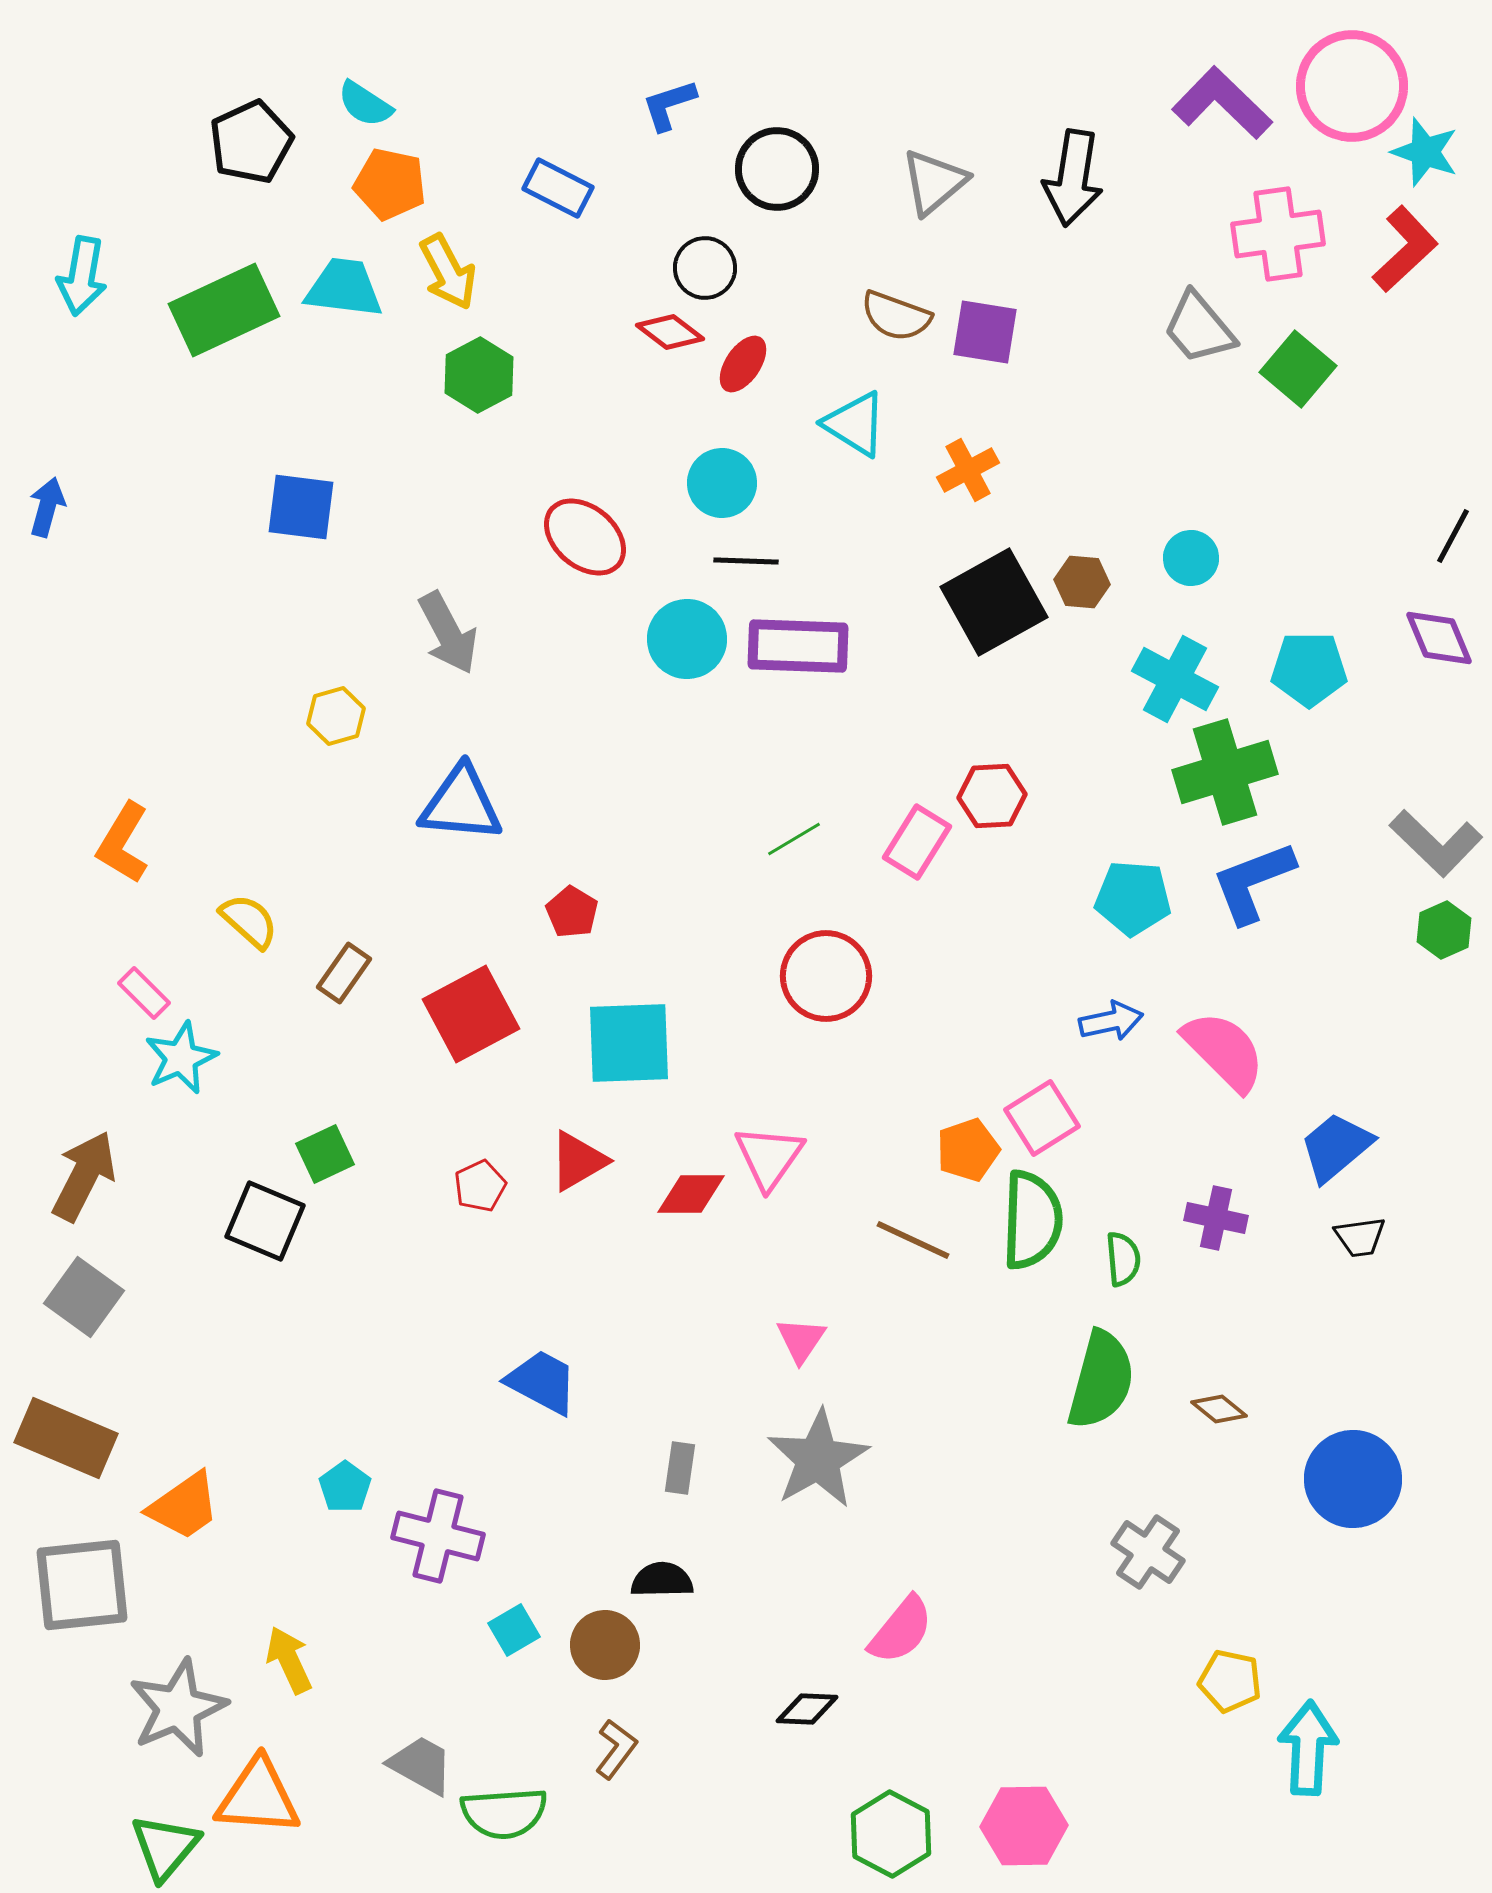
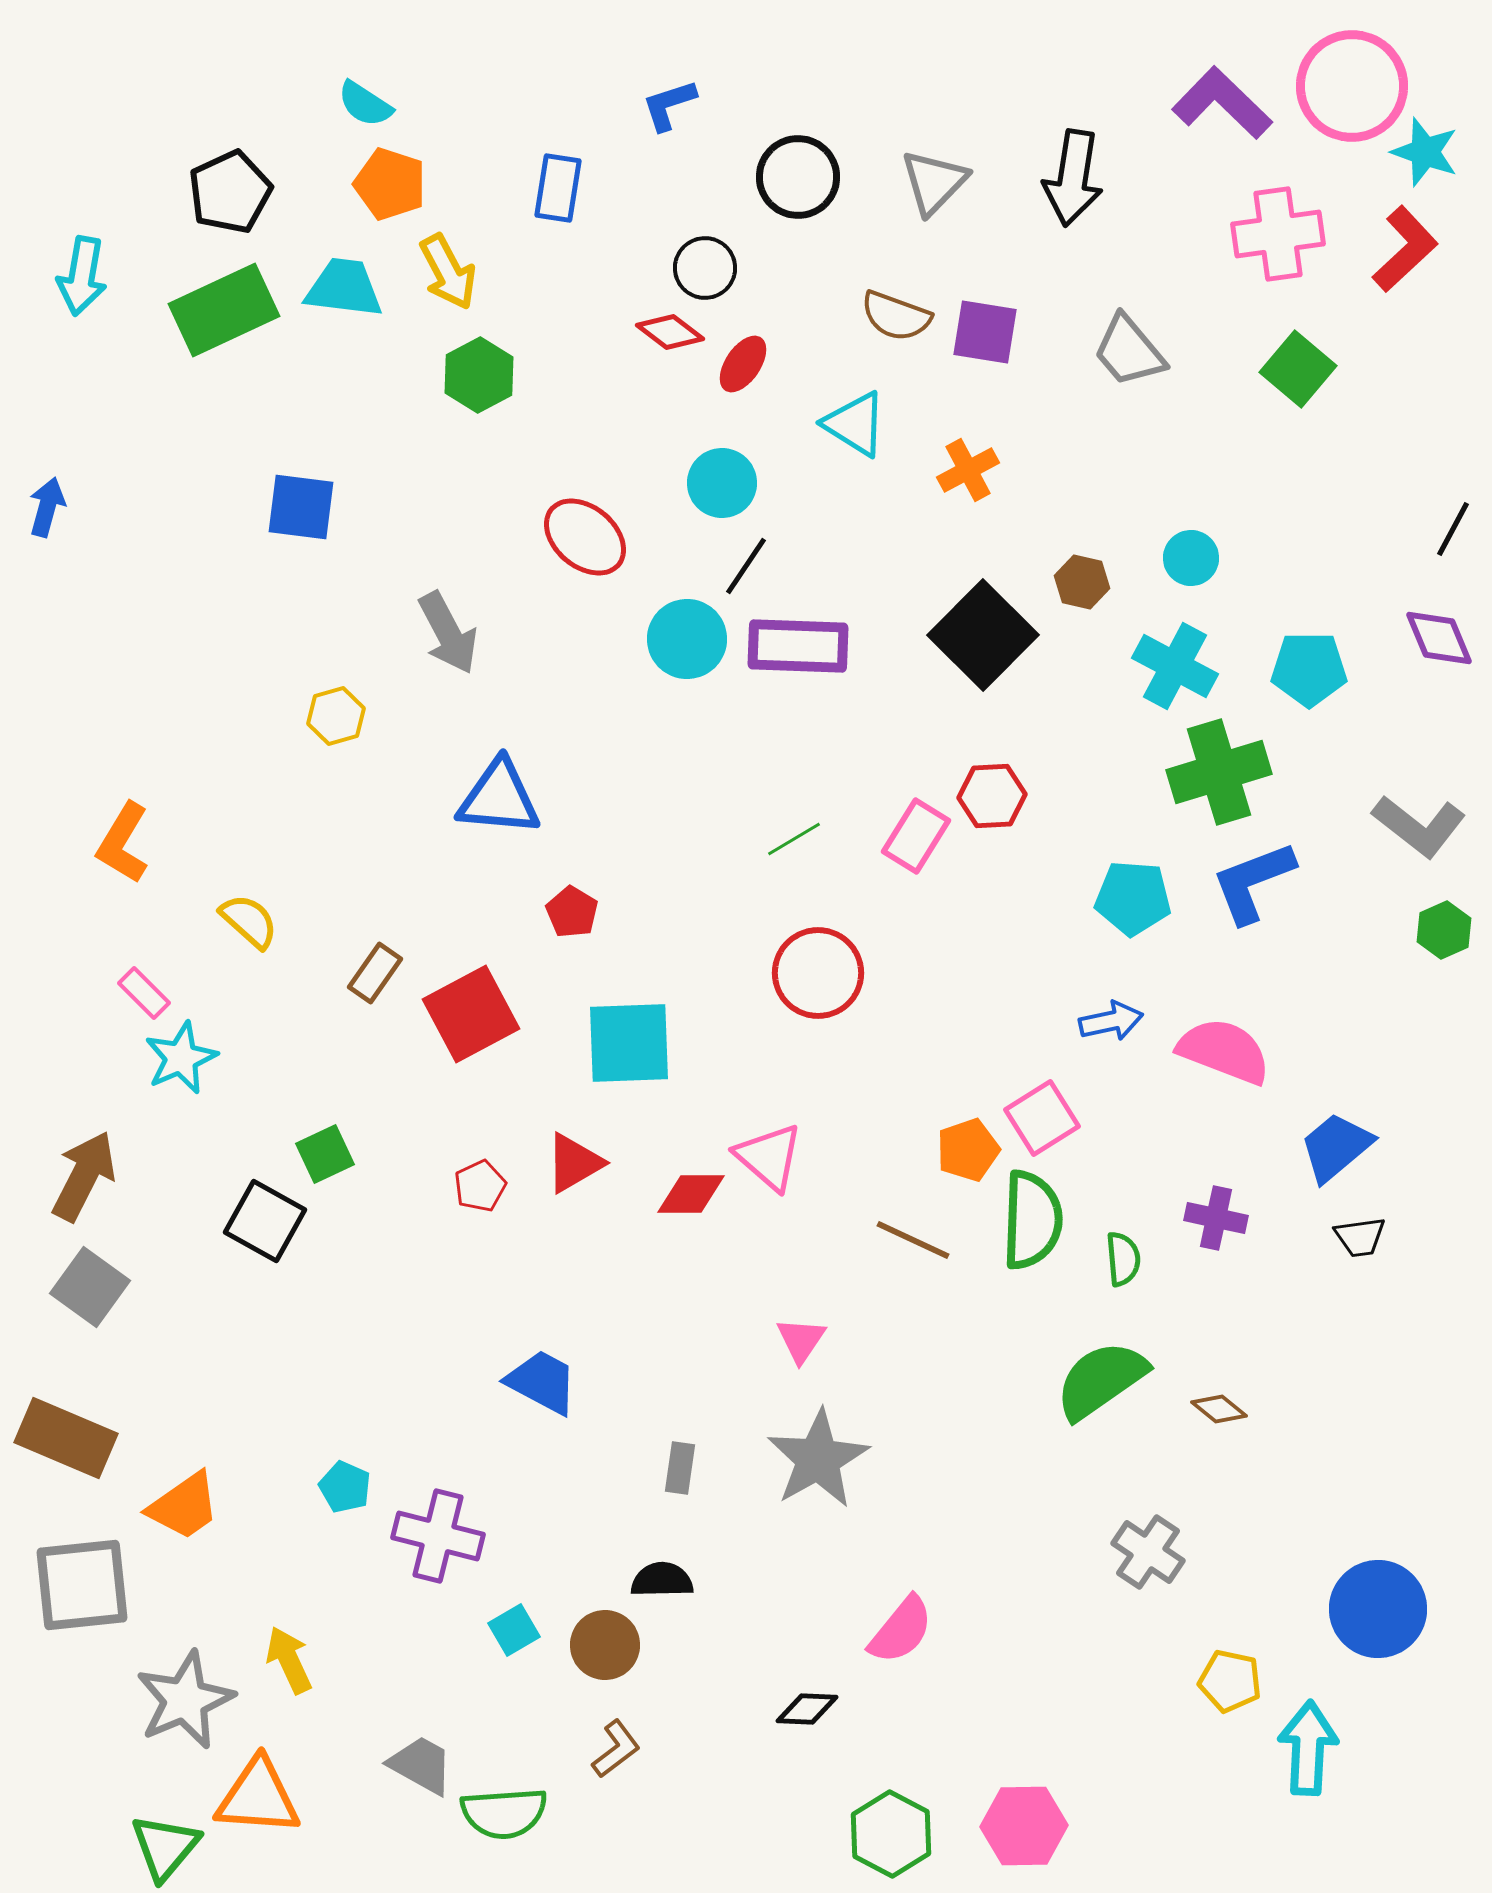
black pentagon at (251, 142): moved 21 px left, 50 px down
black circle at (777, 169): moved 21 px right, 8 px down
gray triangle at (934, 182): rotated 6 degrees counterclockwise
orange pentagon at (390, 184): rotated 6 degrees clockwise
blue rectangle at (558, 188): rotated 72 degrees clockwise
gray trapezoid at (1199, 328): moved 70 px left, 23 px down
black line at (1453, 536): moved 7 px up
black line at (746, 561): moved 5 px down; rotated 58 degrees counterclockwise
brown hexagon at (1082, 582): rotated 8 degrees clockwise
black square at (994, 602): moved 11 px left, 33 px down; rotated 16 degrees counterclockwise
cyan cross at (1175, 679): moved 13 px up
green cross at (1225, 772): moved 6 px left
blue triangle at (461, 804): moved 38 px right, 6 px up
pink rectangle at (917, 842): moved 1 px left, 6 px up
gray L-shape at (1436, 843): moved 17 px left, 17 px up; rotated 6 degrees counterclockwise
brown rectangle at (344, 973): moved 31 px right
red circle at (826, 976): moved 8 px left, 3 px up
pink semicircle at (1224, 1051): rotated 24 degrees counterclockwise
pink triangle at (769, 1157): rotated 24 degrees counterclockwise
red triangle at (578, 1161): moved 4 px left, 2 px down
black square at (265, 1221): rotated 6 degrees clockwise
gray square at (84, 1297): moved 6 px right, 10 px up
green semicircle at (1101, 1380): rotated 140 degrees counterclockwise
blue circle at (1353, 1479): moved 25 px right, 130 px down
cyan pentagon at (345, 1487): rotated 12 degrees counterclockwise
gray star at (178, 1708): moved 7 px right, 8 px up
brown L-shape at (616, 1749): rotated 16 degrees clockwise
